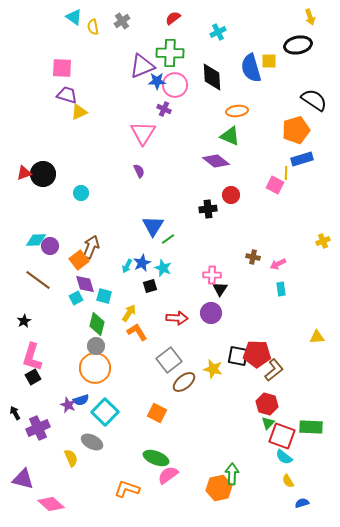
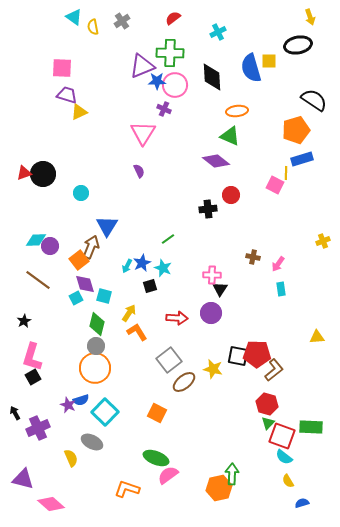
blue triangle at (153, 226): moved 46 px left
pink arrow at (278, 264): rotated 28 degrees counterclockwise
